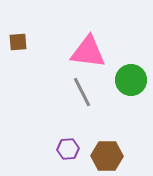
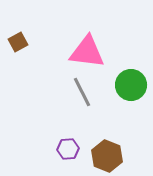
brown square: rotated 24 degrees counterclockwise
pink triangle: moved 1 px left
green circle: moved 5 px down
brown hexagon: rotated 20 degrees clockwise
